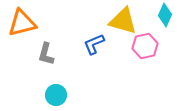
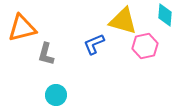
cyan diamond: rotated 20 degrees counterclockwise
orange triangle: moved 5 px down
